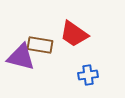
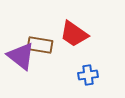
purple triangle: moved 1 px up; rotated 24 degrees clockwise
